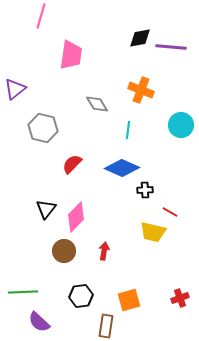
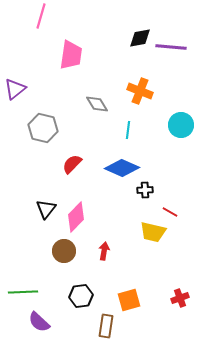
orange cross: moved 1 px left, 1 px down
